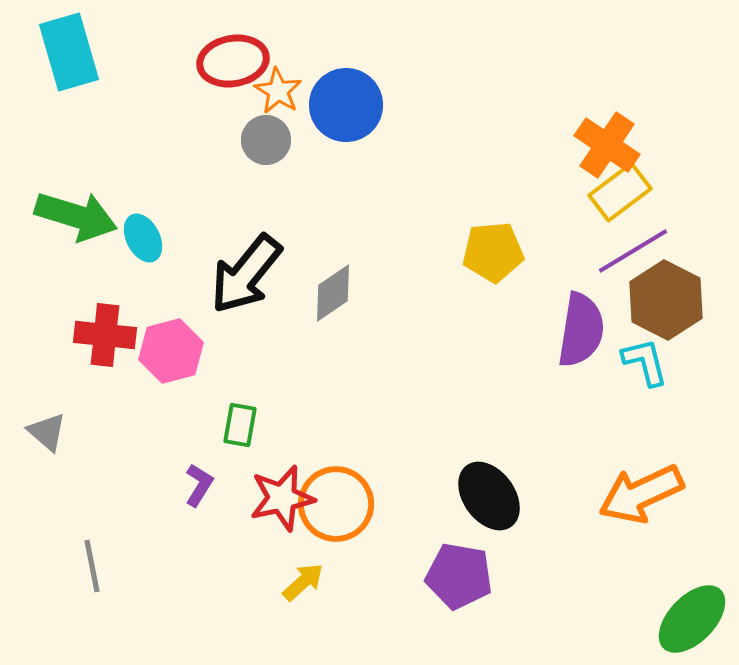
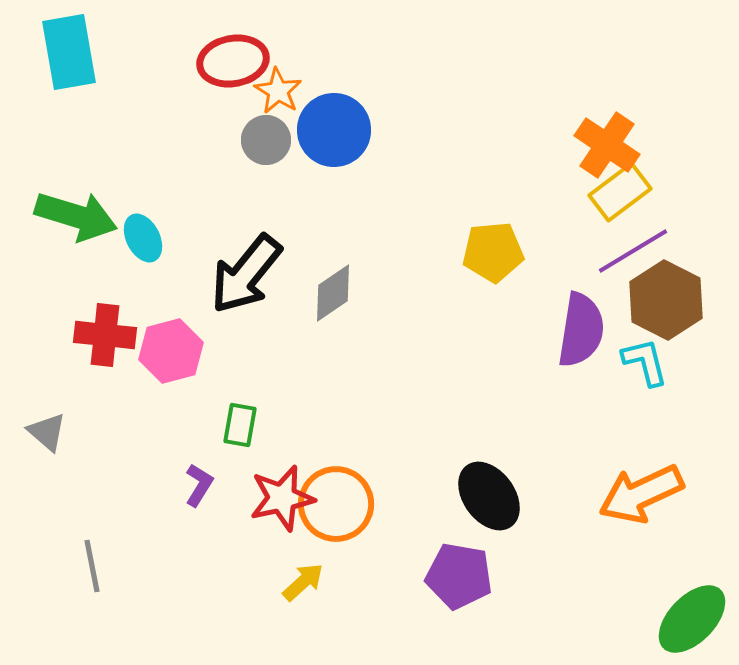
cyan rectangle: rotated 6 degrees clockwise
blue circle: moved 12 px left, 25 px down
